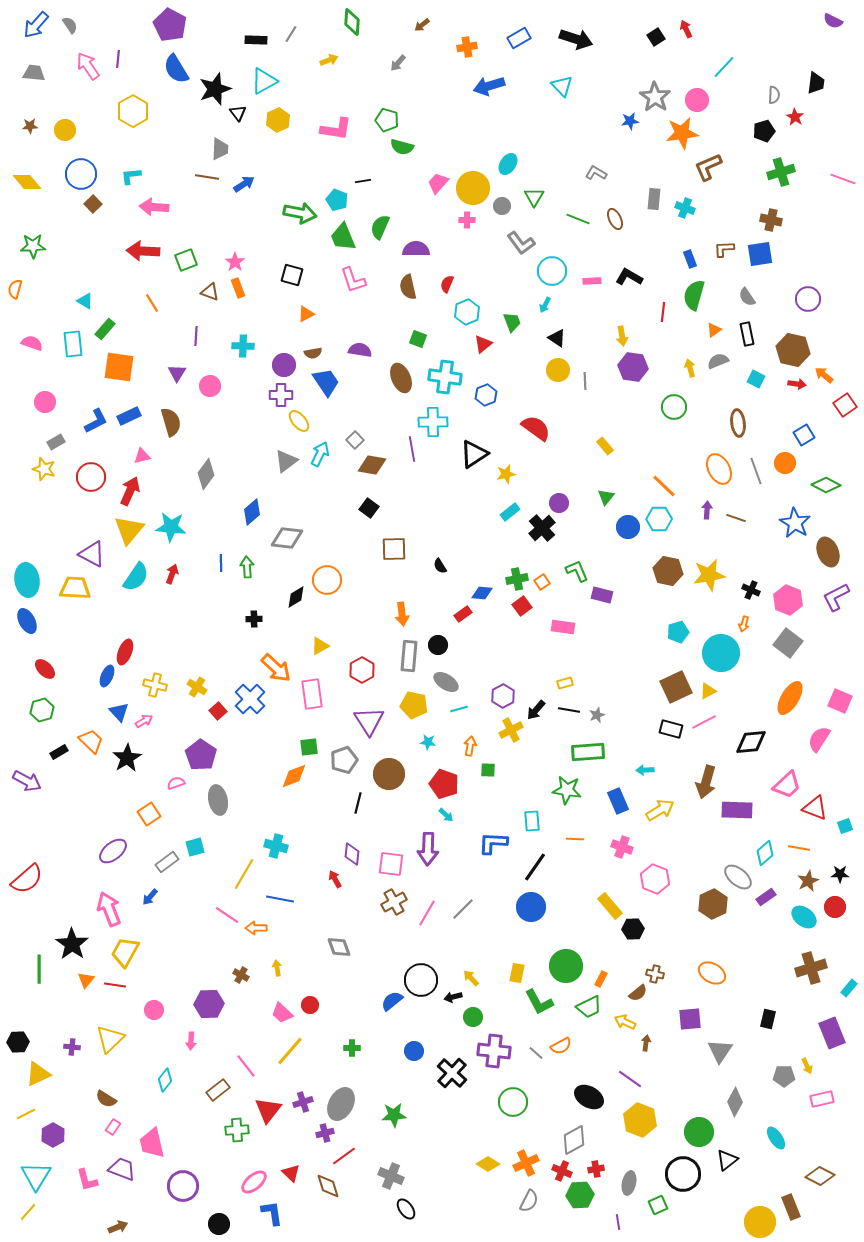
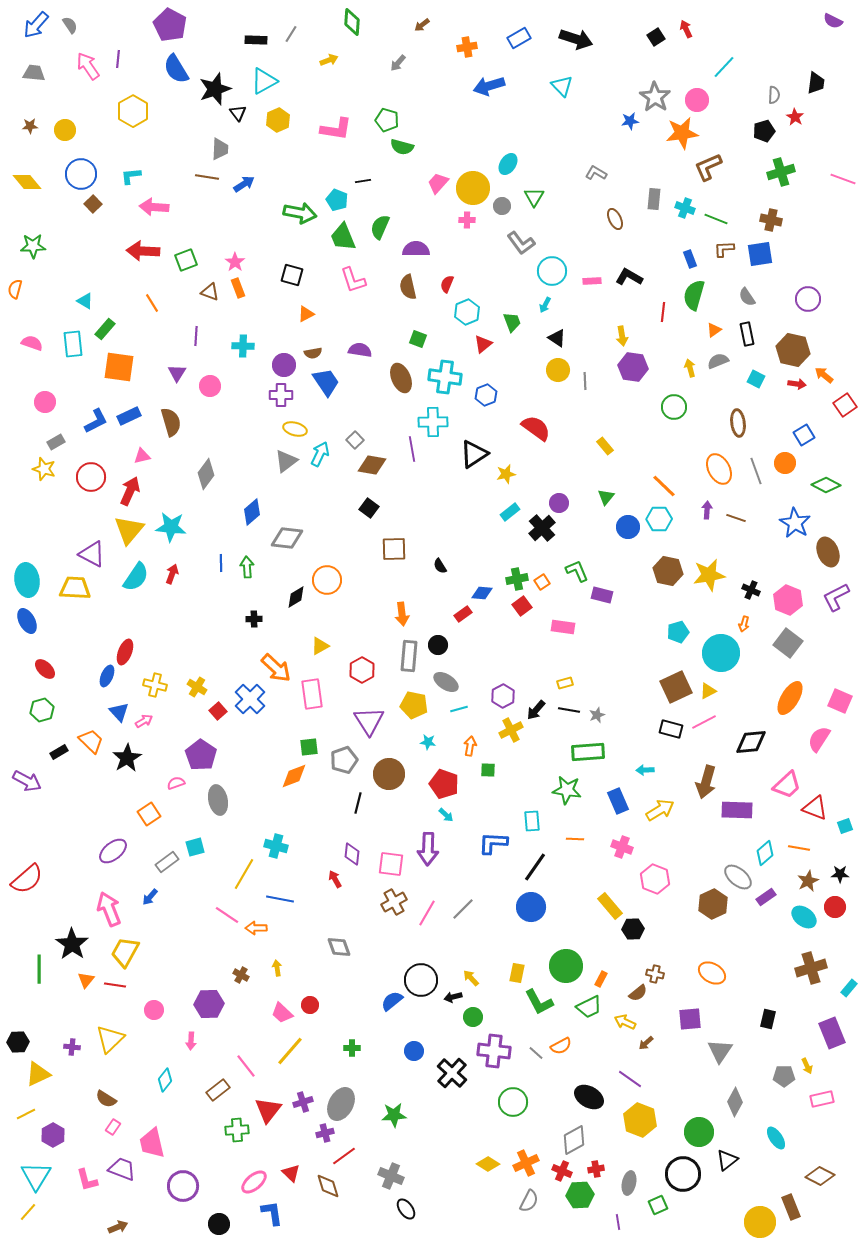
green line at (578, 219): moved 138 px right
yellow ellipse at (299, 421): moved 4 px left, 8 px down; rotated 35 degrees counterclockwise
brown arrow at (646, 1043): rotated 140 degrees counterclockwise
